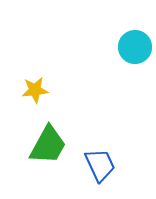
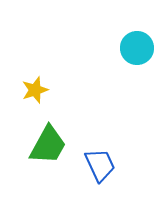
cyan circle: moved 2 px right, 1 px down
yellow star: rotated 12 degrees counterclockwise
